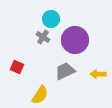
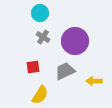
cyan circle: moved 11 px left, 6 px up
purple circle: moved 1 px down
red square: moved 16 px right; rotated 32 degrees counterclockwise
yellow arrow: moved 4 px left, 7 px down
